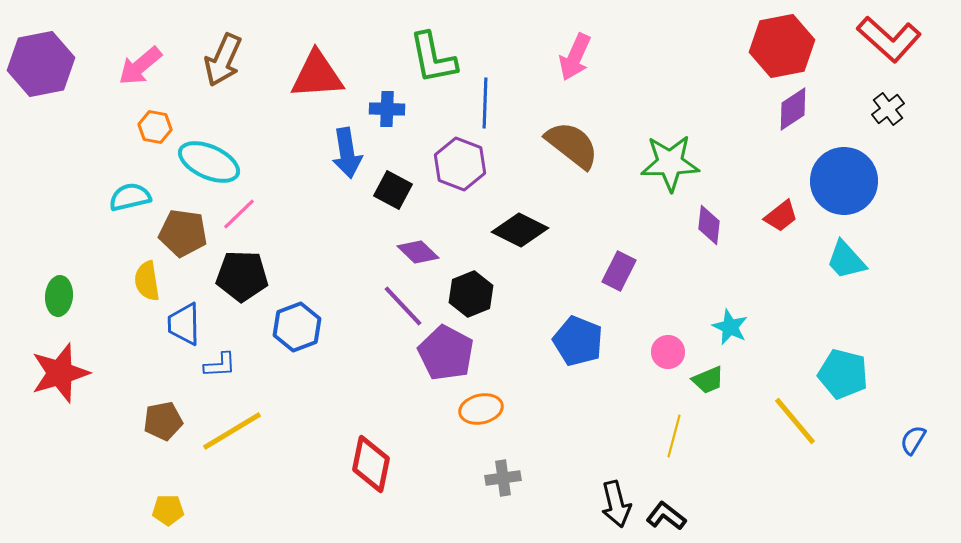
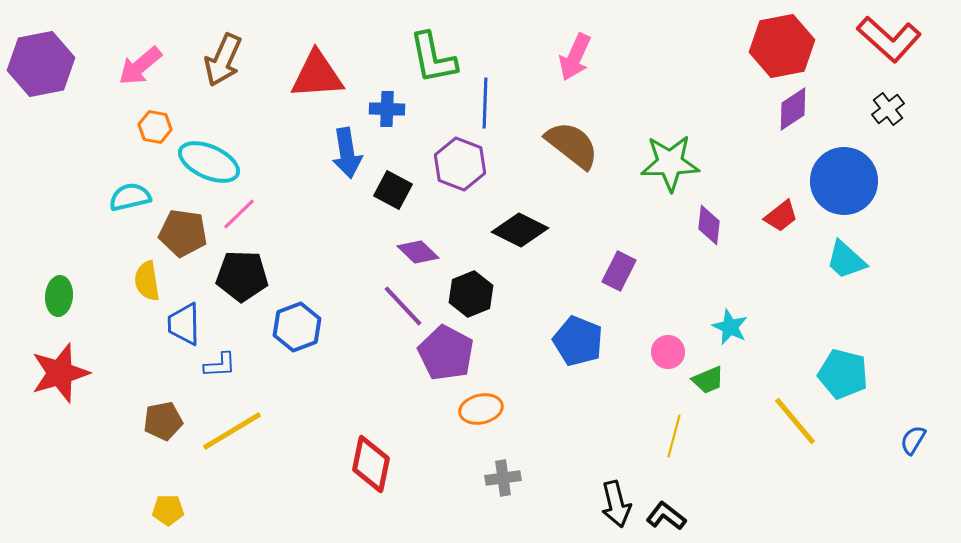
cyan trapezoid at (846, 260): rotated 6 degrees counterclockwise
